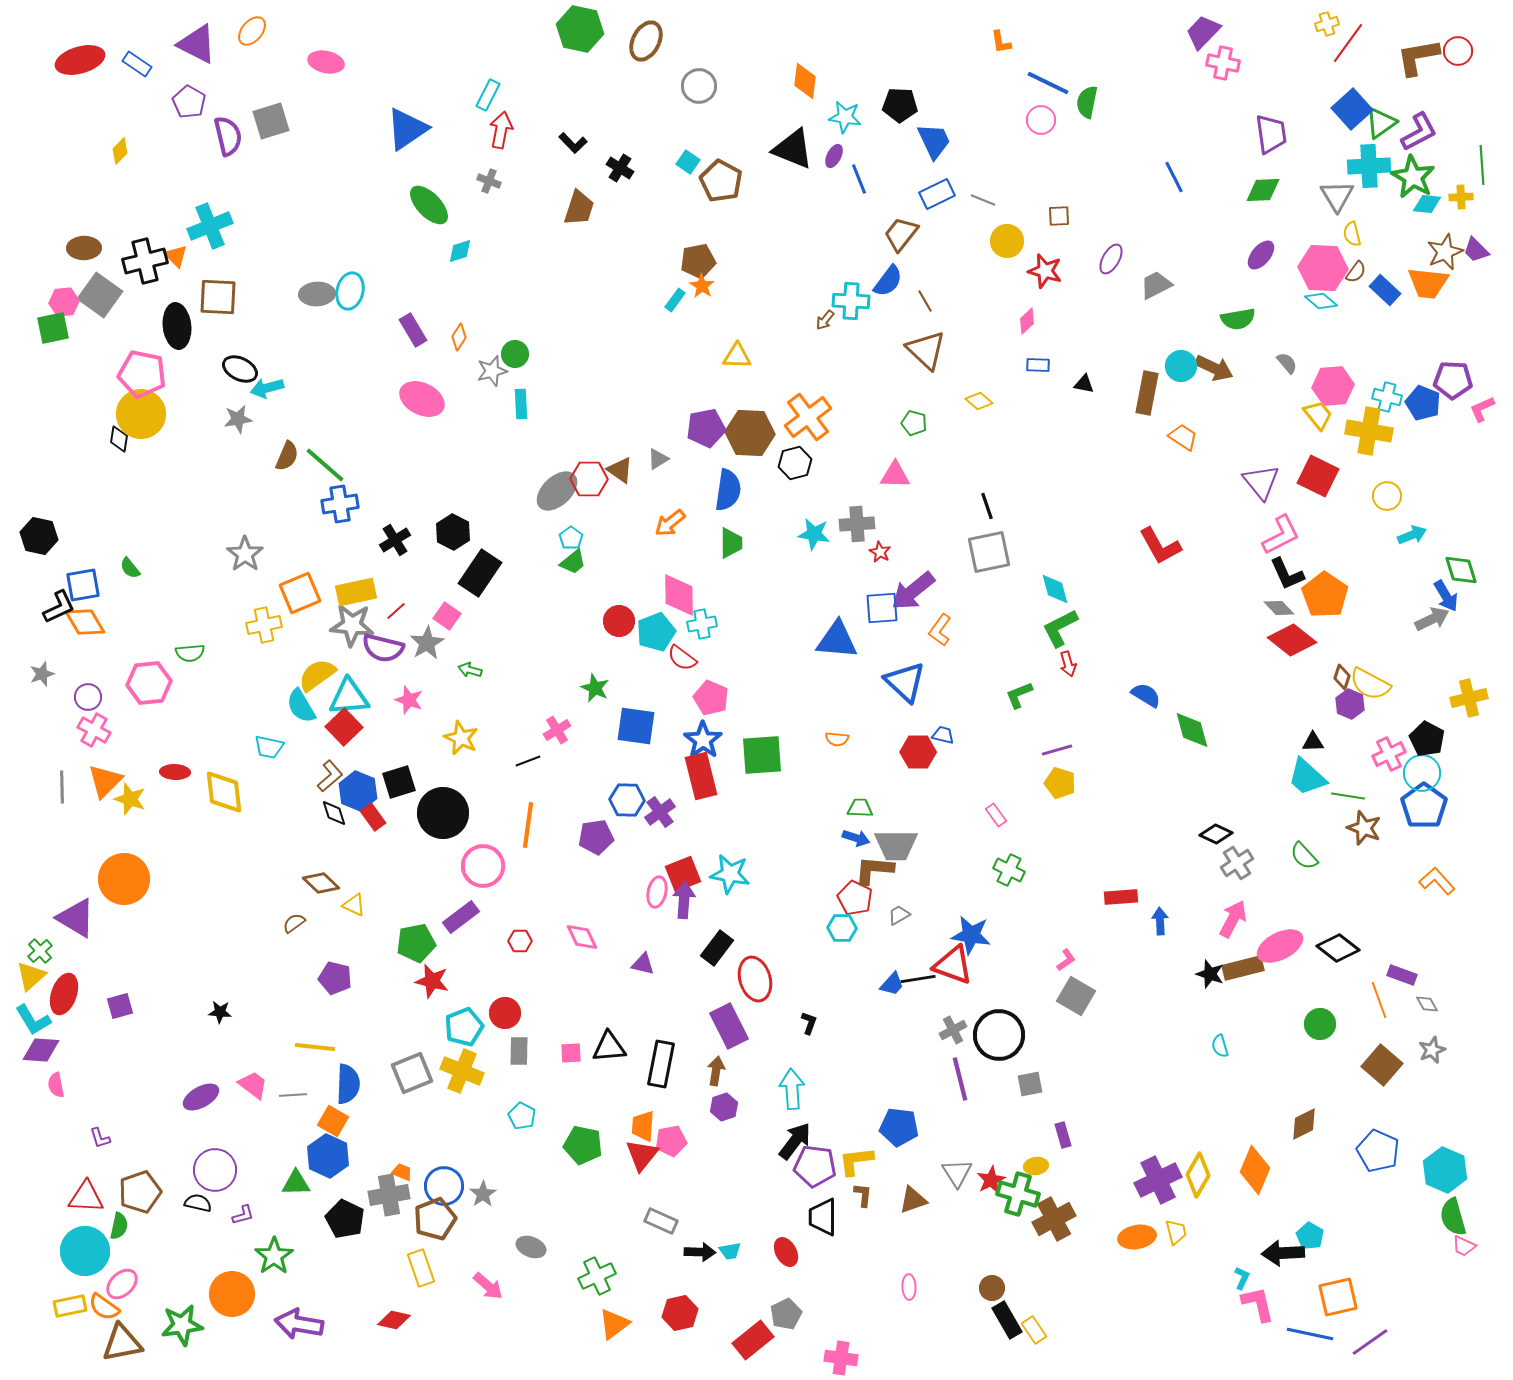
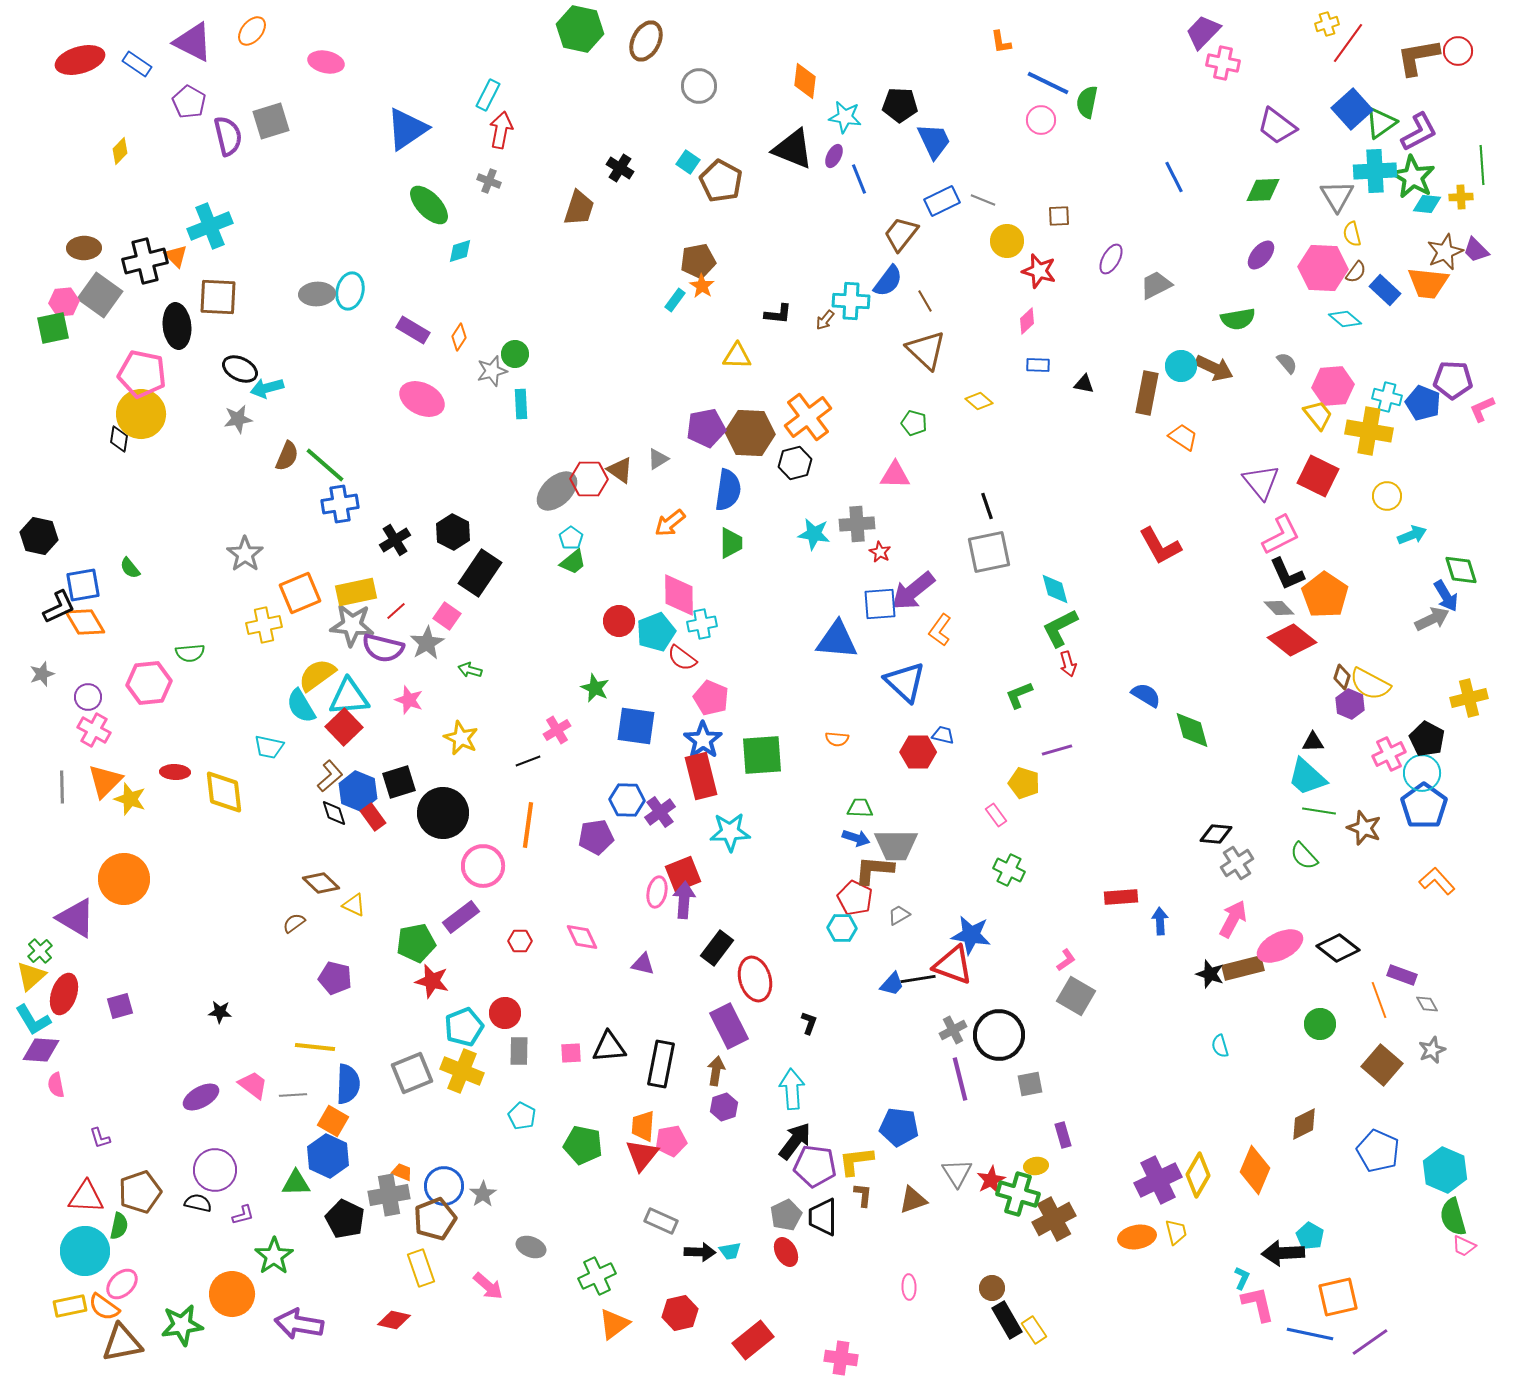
purple triangle at (197, 44): moved 4 px left, 2 px up
purple trapezoid at (1271, 134): moved 6 px right, 8 px up; rotated 135 degrees clockwise
black L-shape at (573, 143): moved 205 px right, 171 px down; rotated 40 degrees counterclockwise
cyan cross at (1369, 166): moved 6 px right, 5 px down
blue rectangle at (937, 194): moved 5 px right, 7 px down
red star at (1045, 271): moved 6 px left
cyan diamond at (1321, 301): moved 24 px right, 18 px down
purple rectangle at (413, 330): rotated 28 degrees counterclockwise
blue square at (882, 608): moved 2 px left, 4 px up
yellow pentagon at (1060, 783): moved 36 px left
green line at (1348, 796): moved 29 px left, 15 px down
black diamond at (1216, 834): rotated 20 degrees counterclockwise
cyan star at (730, 874): moved 42 px up; rotated 12 degrees counterclockwise
gray pentagon at (786, 1314): moved 99 px up
